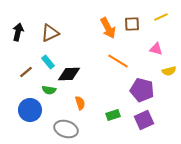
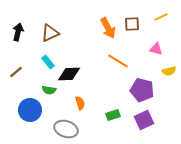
brown line: moved 10 px left
